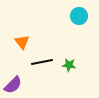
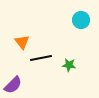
cyan circle: moved 2 px right, 4 px down
black line: moved 1 px left, 4 px up
